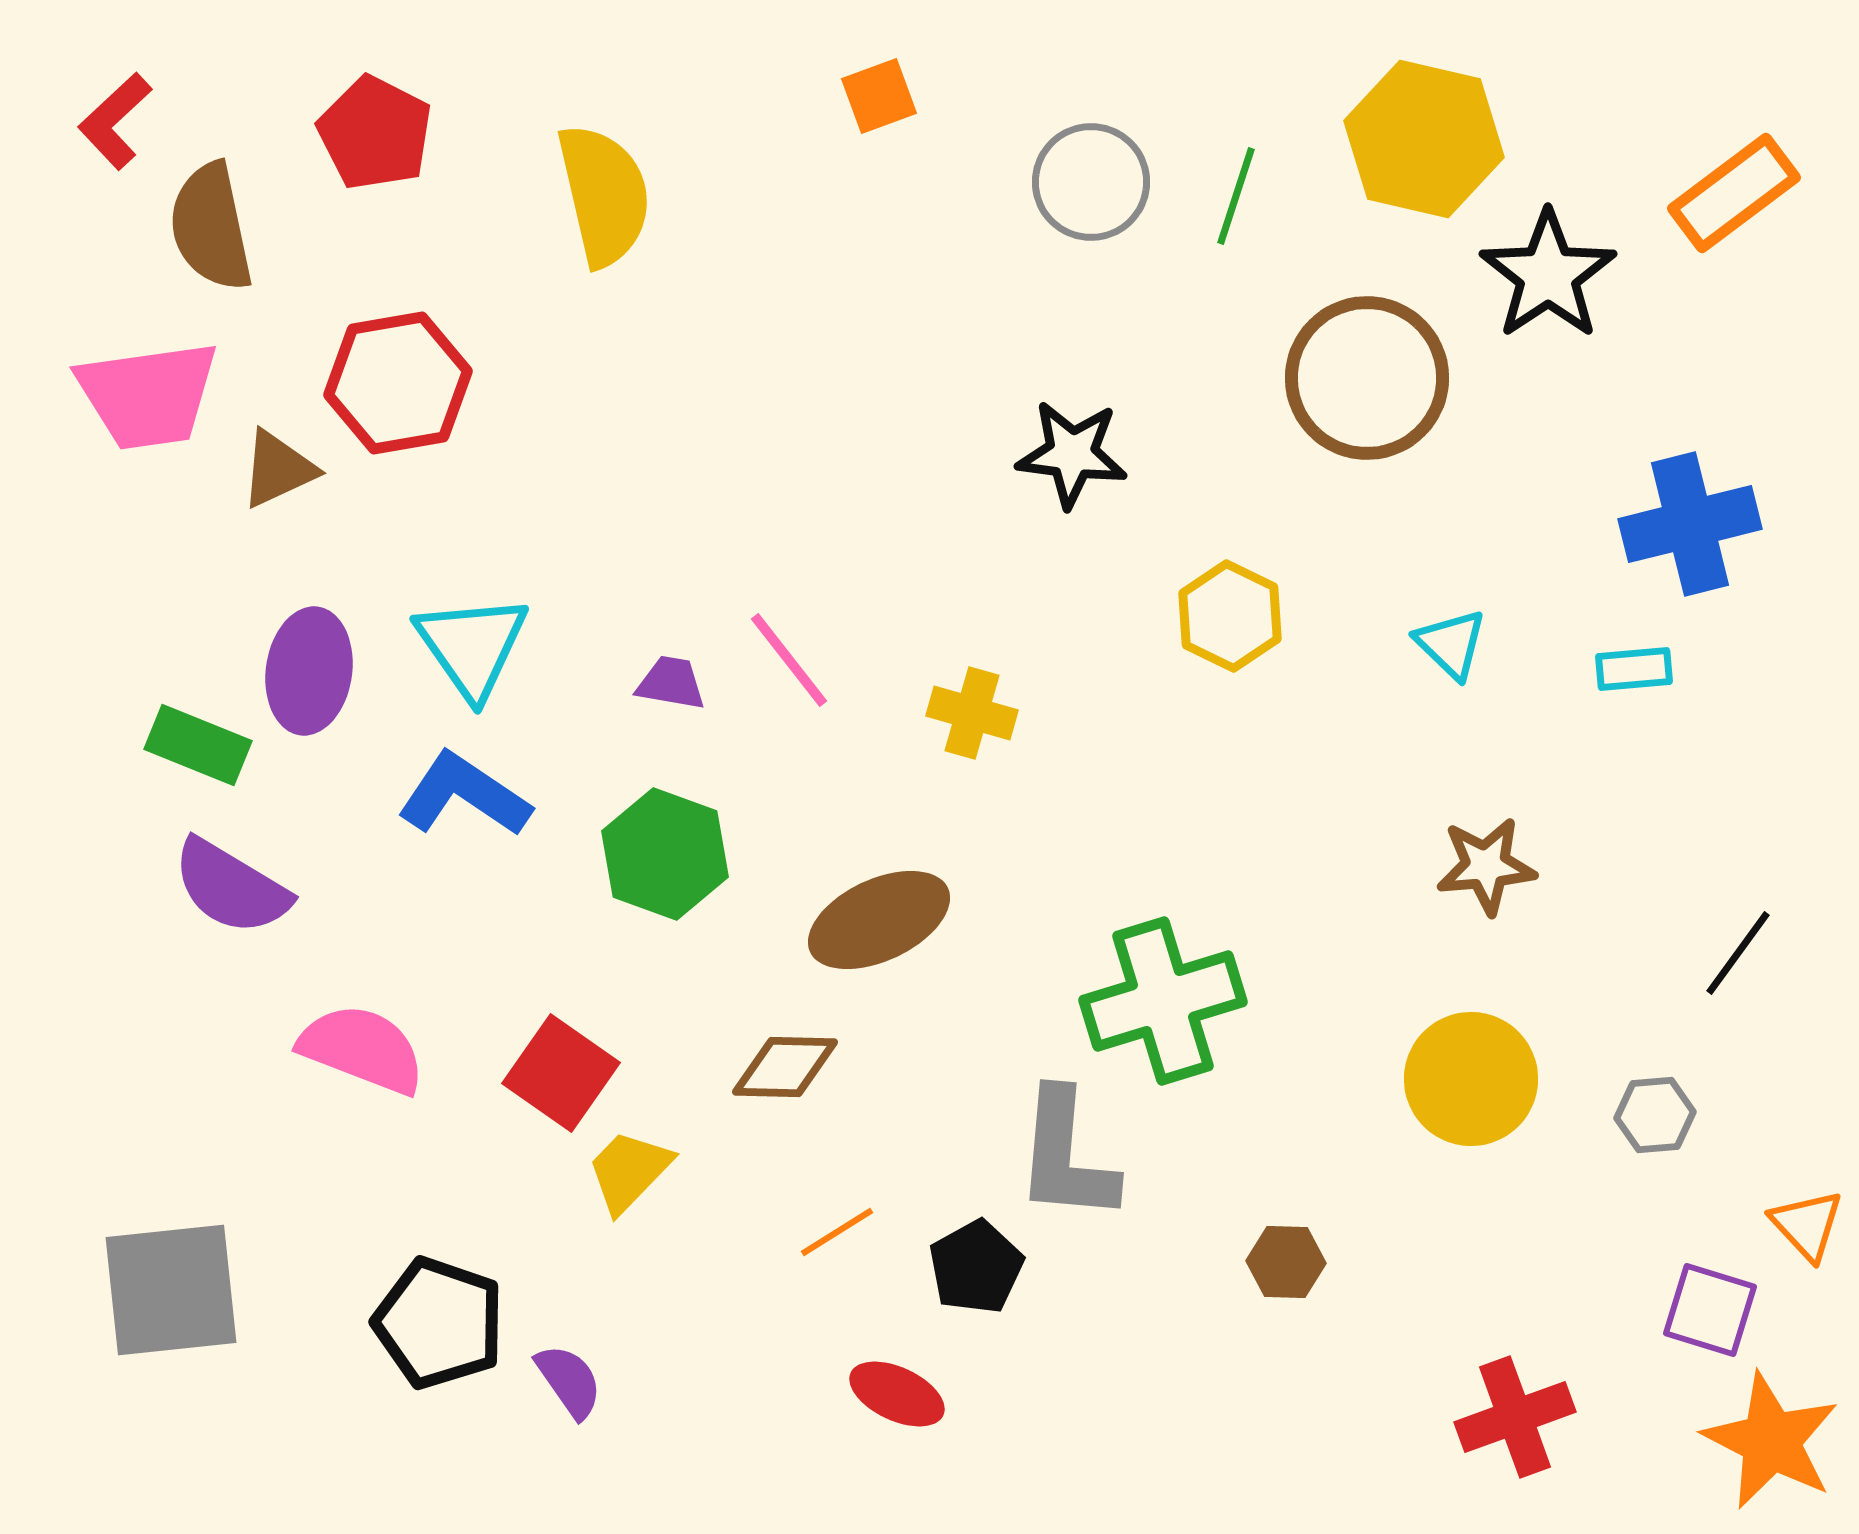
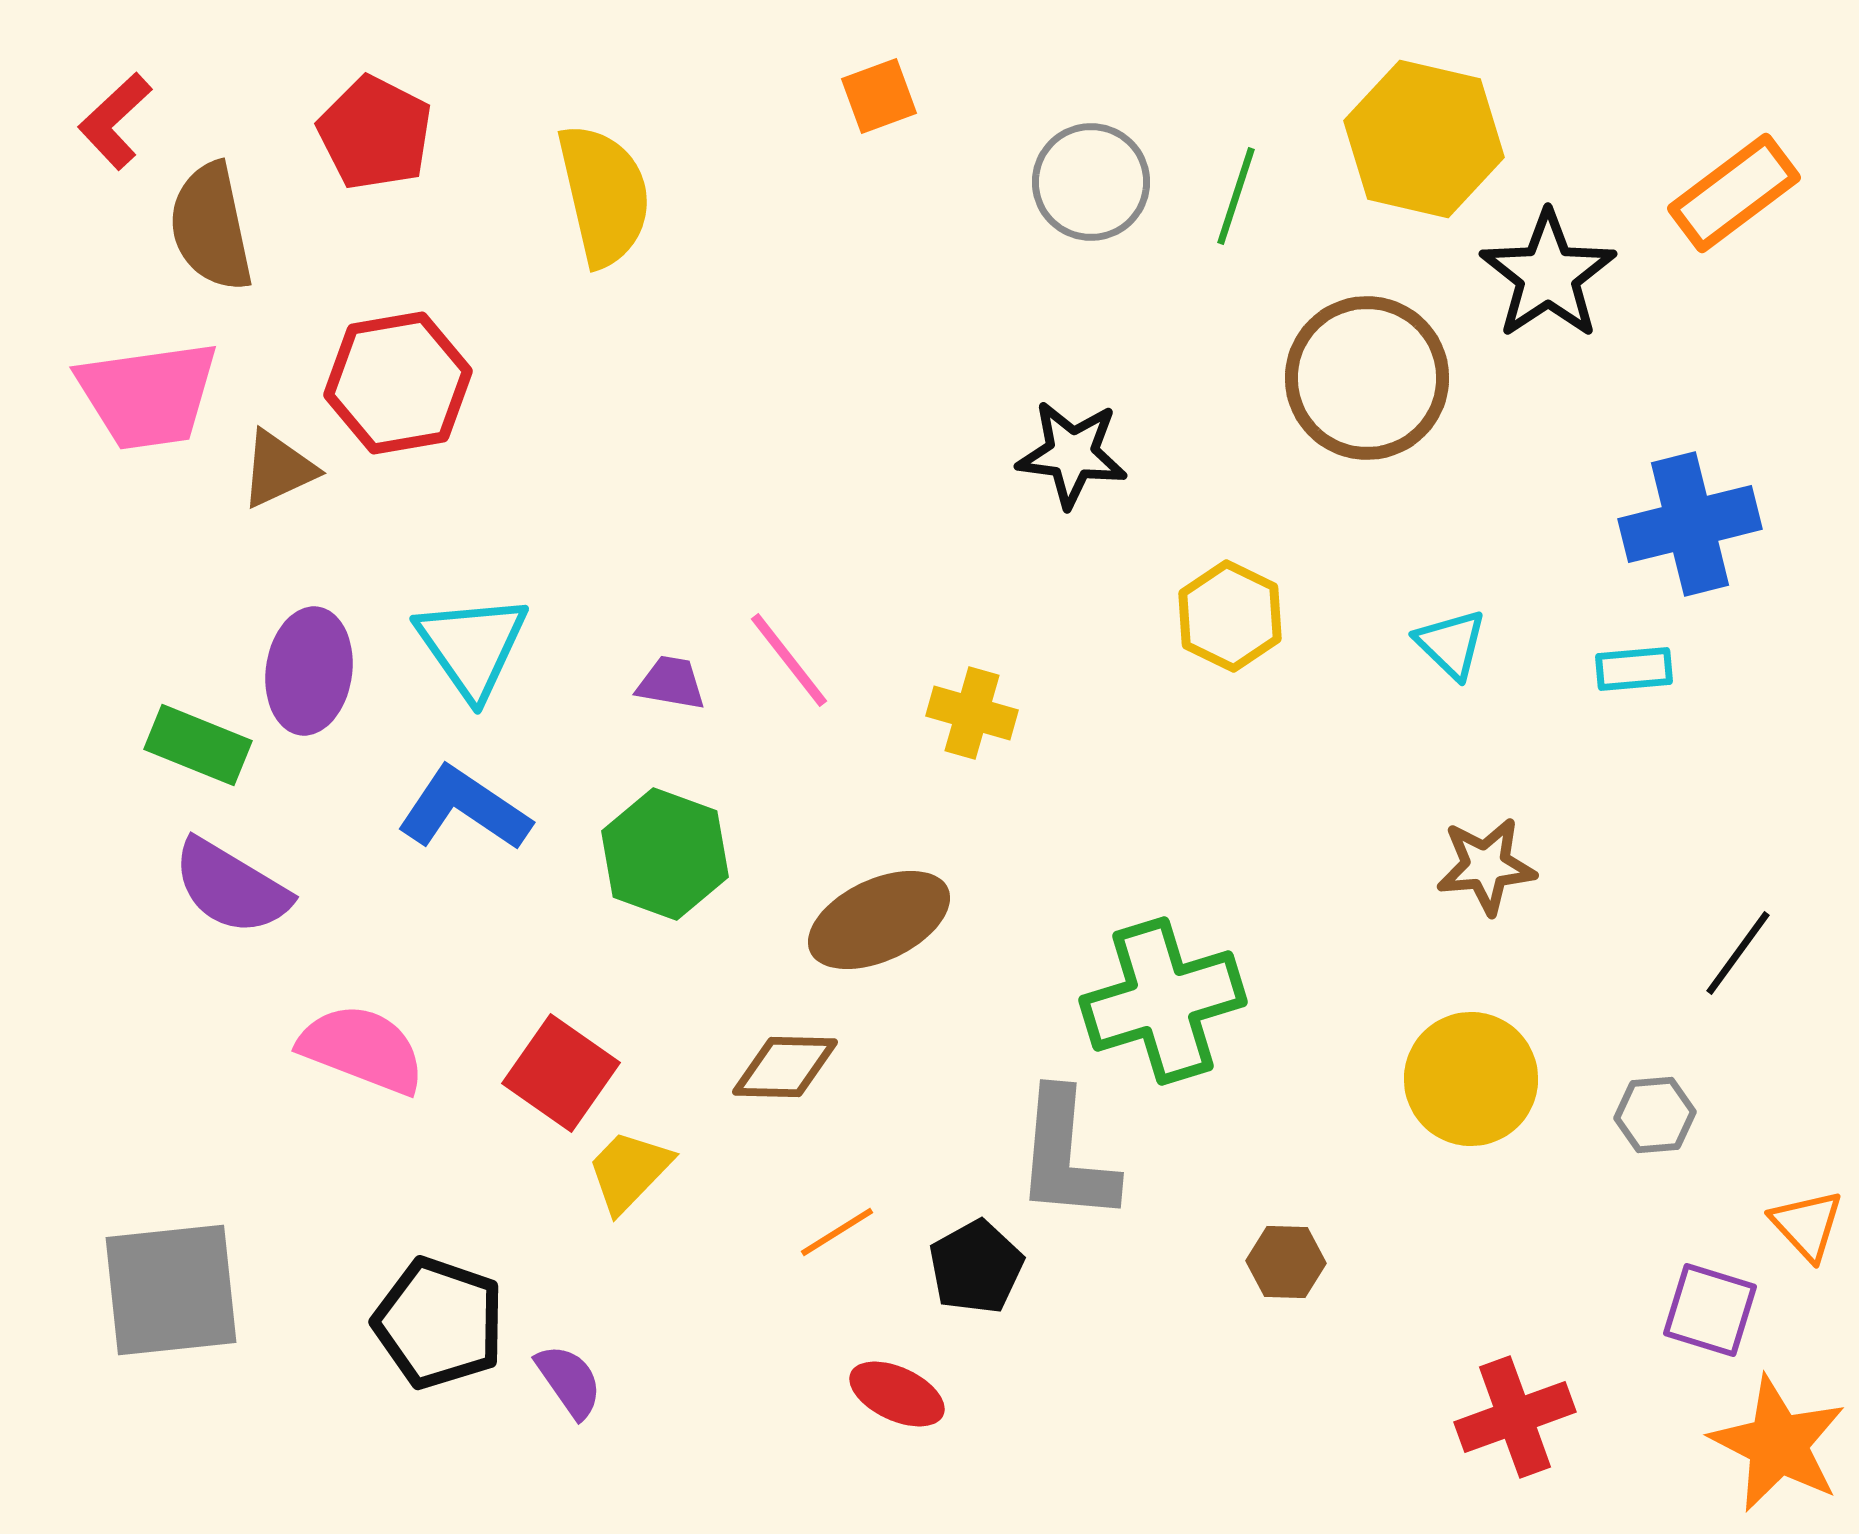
blue L-shape at (464, 795): moved 14 px down
orange star at (1771, 1441): moved 7 px right, 3 px down
